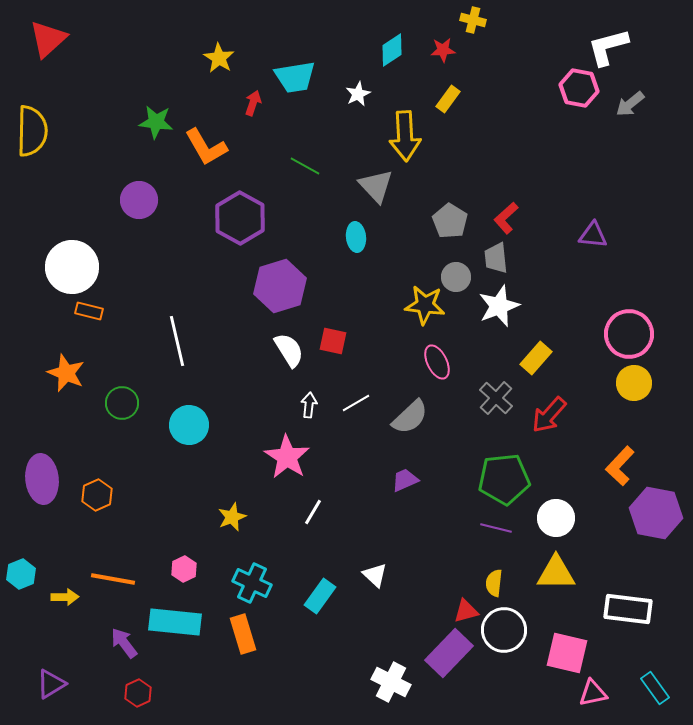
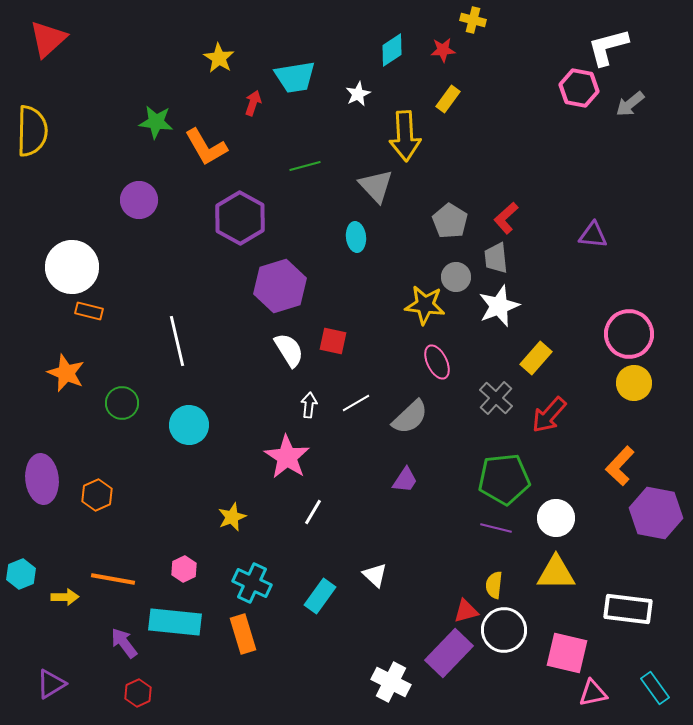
green line at (305, 166): rotated 44 degrees counterclockwise
purple trapezoid at (405, 480): rotated 148 degrees clockwise
yellow semicircle at (494, 583): moved 2 px down
